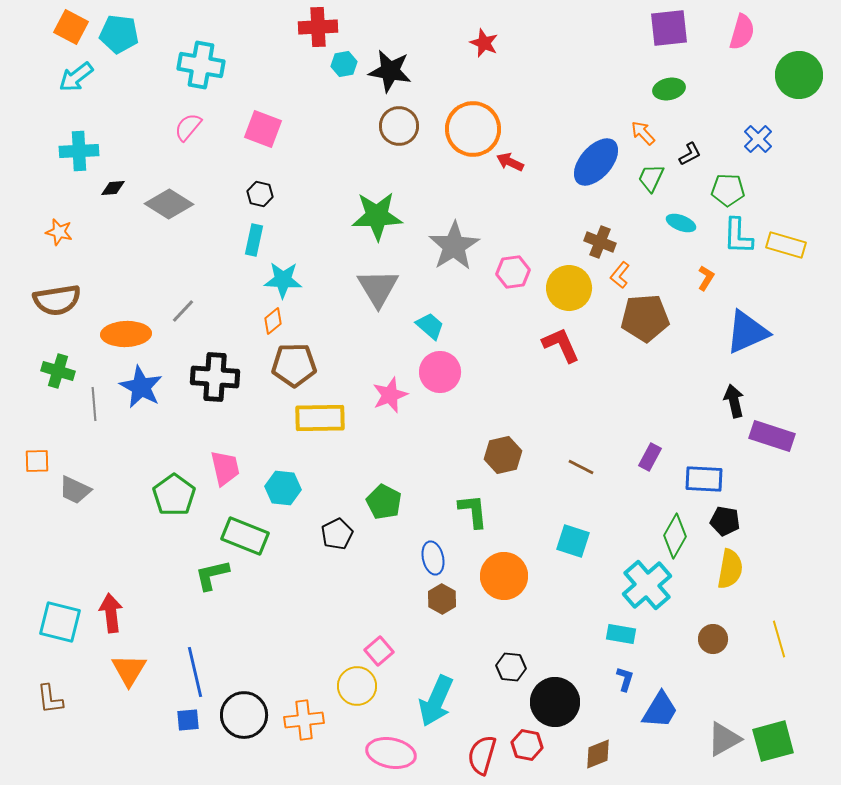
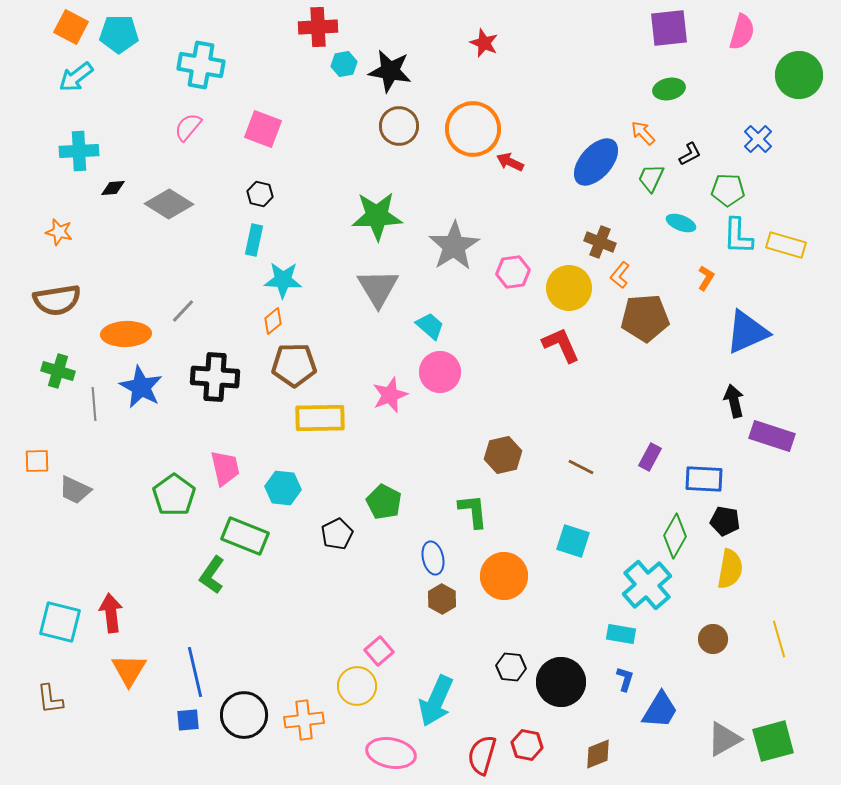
cyan pentagon at (119, 34): rotated 6 degrees counterclockwise
green L-shape at (212, 575): rotated 42 degrees counterclockwise
black circle at (555, 702): moved 6 px right, 20 px up
